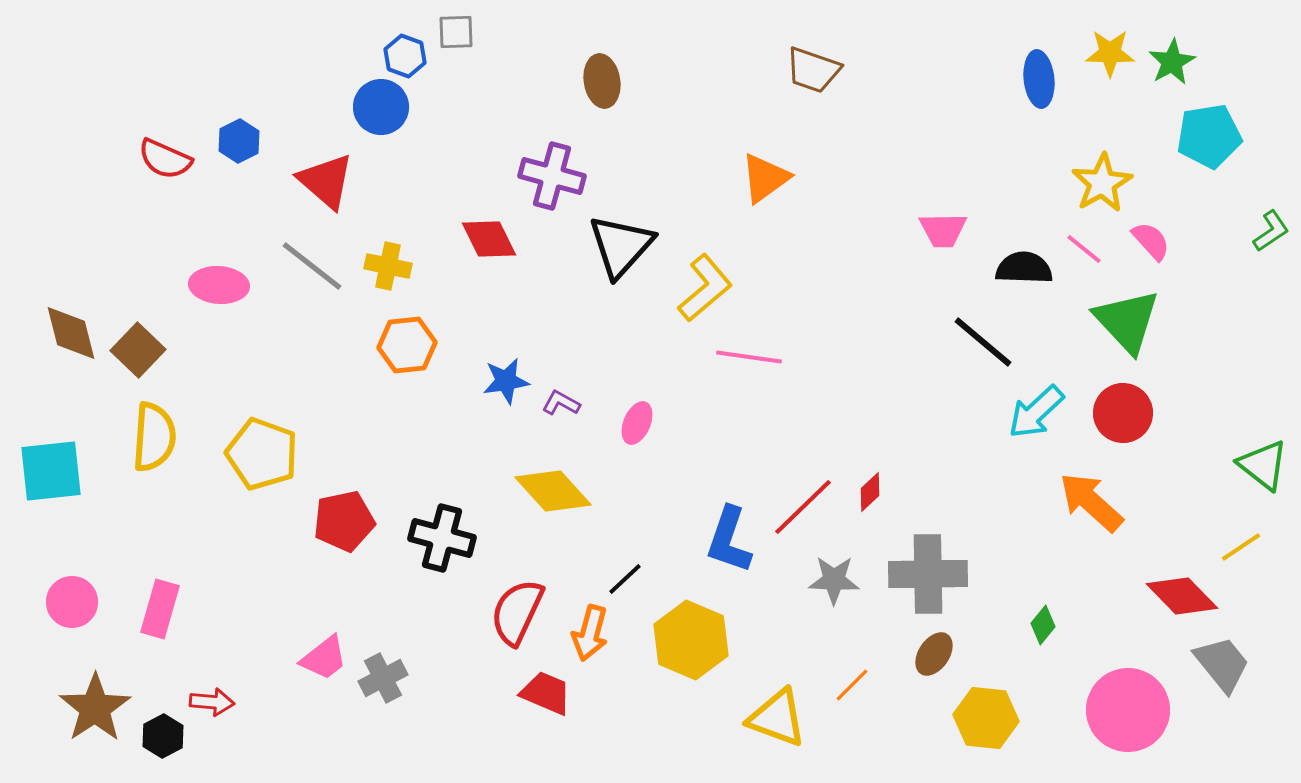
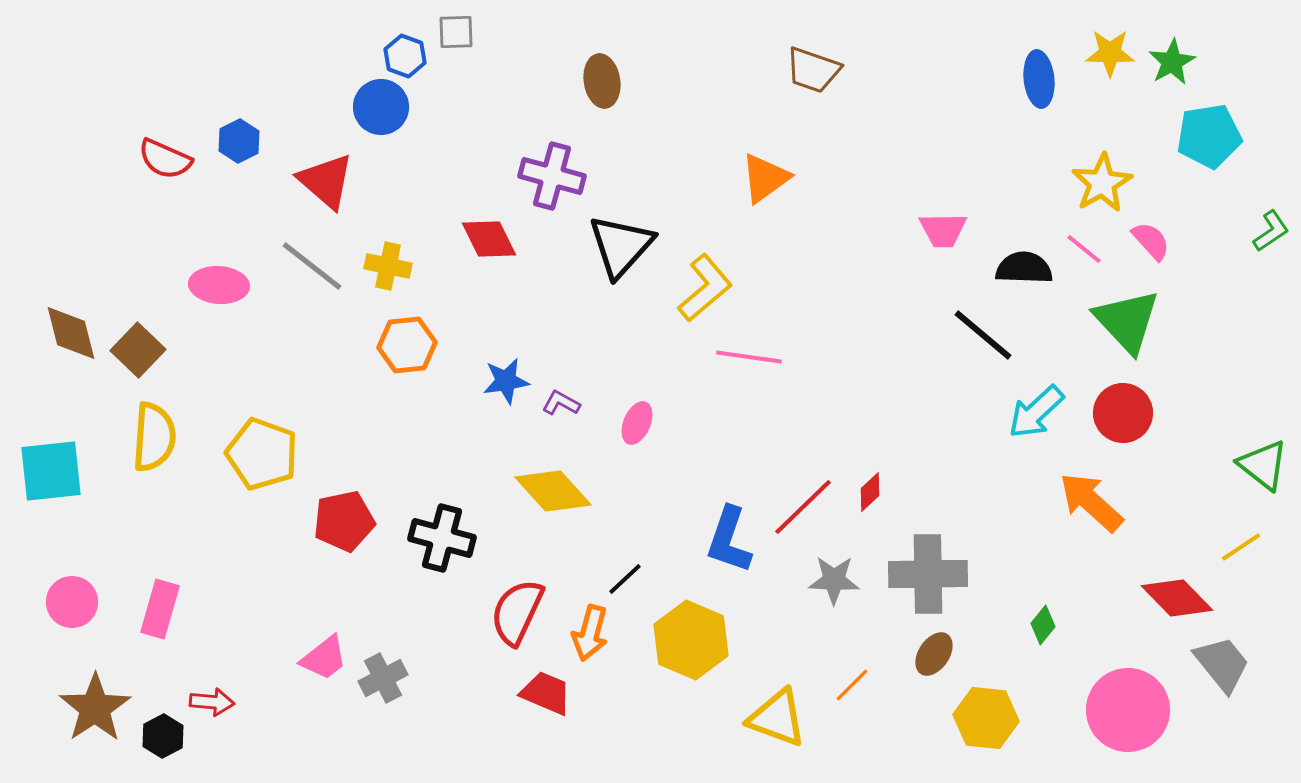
black line at (983, 342): moved 7 px up
red diamond at (1182, 596): moved 5 px left, 2 px down
